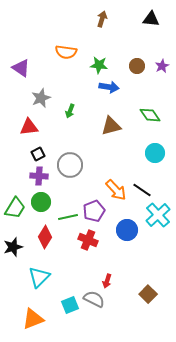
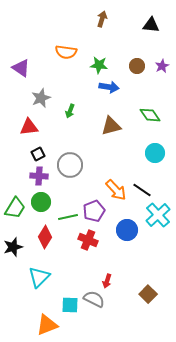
black triangle: moved 6 px down
cyan square: rotated 24 degrees clockwise
orange triangle: moved 14 px right, 6 px down
